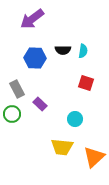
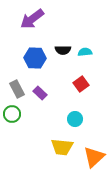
cyan semicircle: moved 2 px right, 1 px down; rotated 104 degrees counterclockwise
red square: moved 5 px left, 1 px down; rotated 35 degrees clockwise
purple rectangle: moved 11 px up
